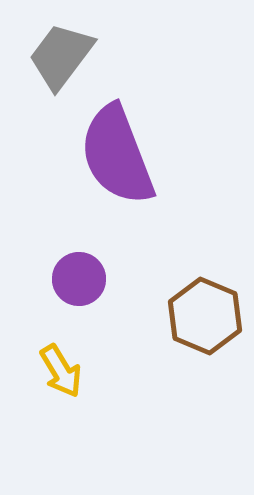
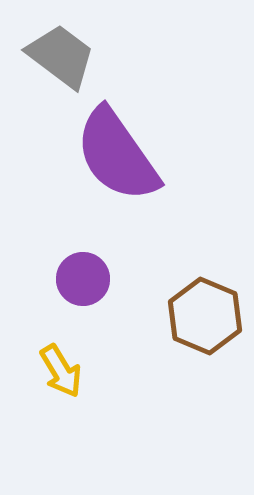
gray trapezoid: rotated 90 degrees clockwise
purple semicircle: rotated 14 degrees counterclockwise
purple circle: moved 4 px right
